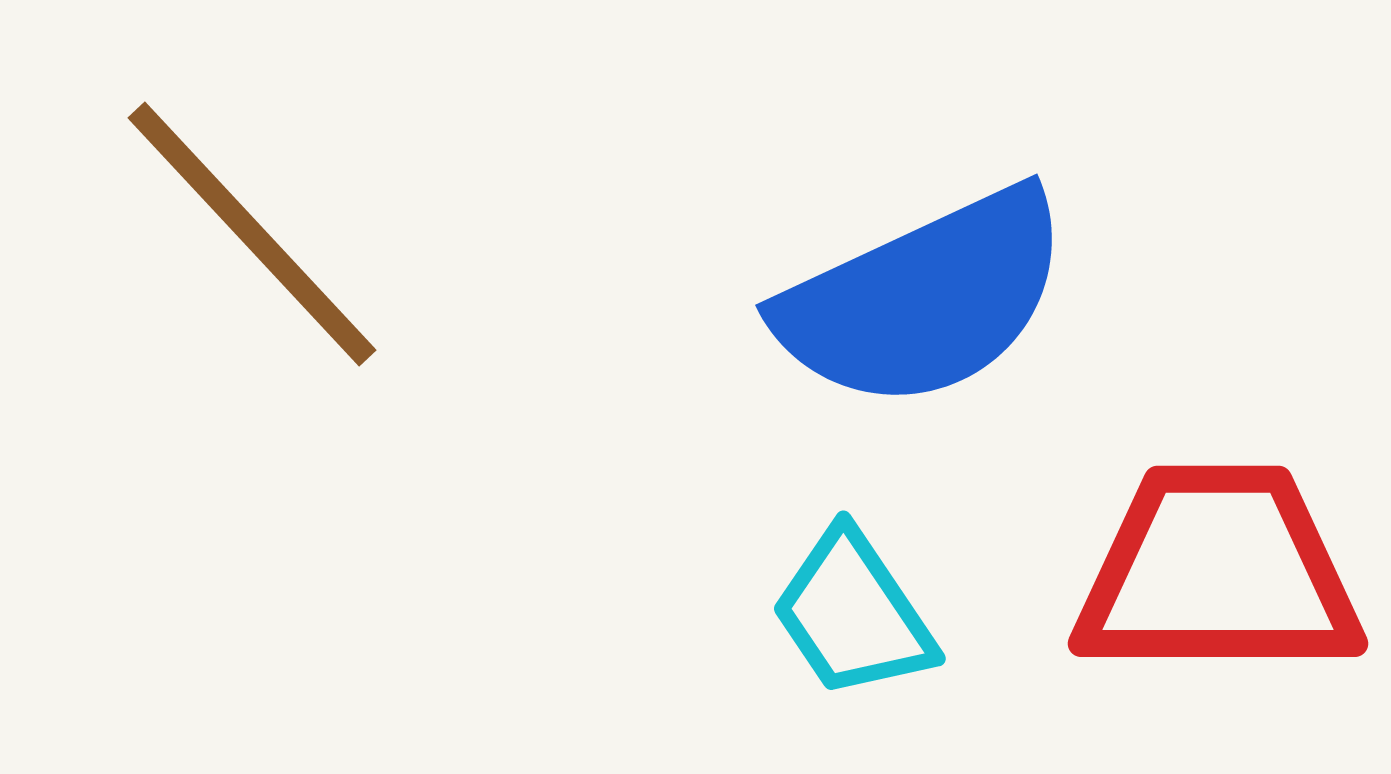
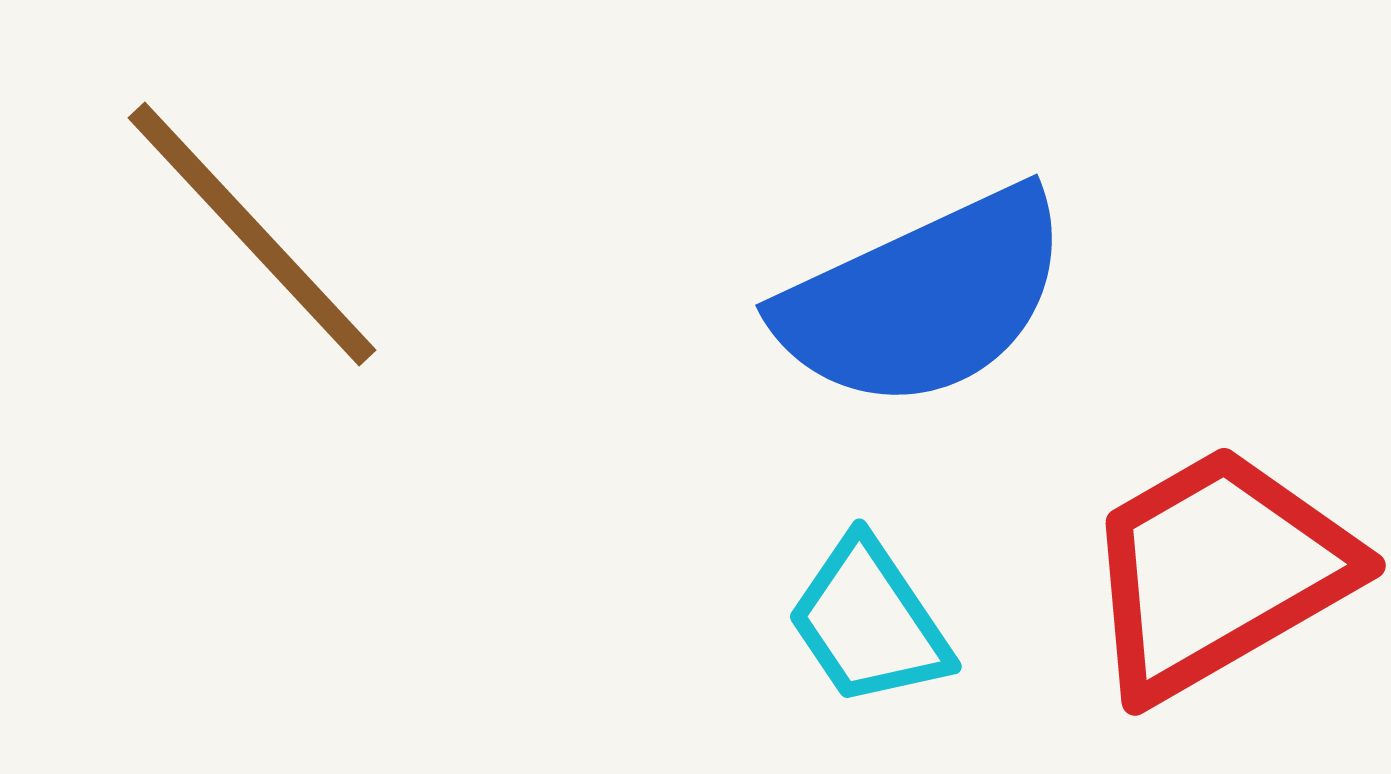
red trapezoid: rotated 30 degrees counterclockwise
cyan trapezoid: moved 16 px right, 8 px down
